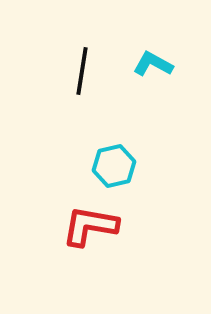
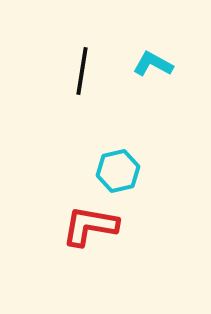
cyan hexagon: moved 4 px right, 5 px down
